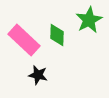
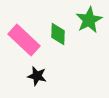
green diamond: moved 1 px right, 1 px up
black star: moved 1 px left, 1 px down
